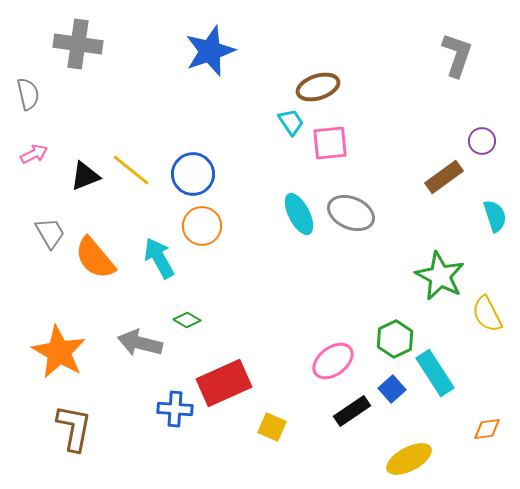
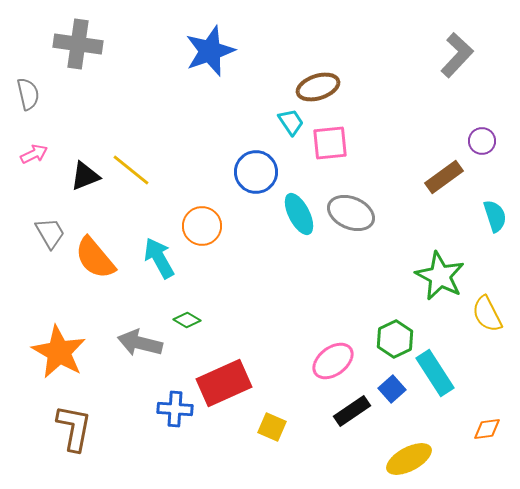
gray L-shape: rotated 24 degrees clockwise
blue circle: moved 63 px right, 2 px up
